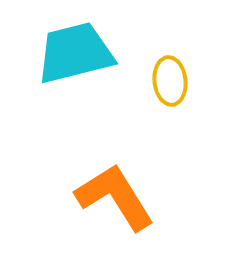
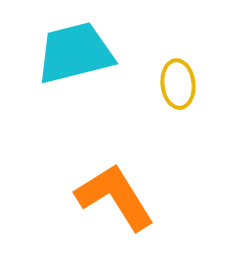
yellow ellipse: moved 8 px right, 3 px down
